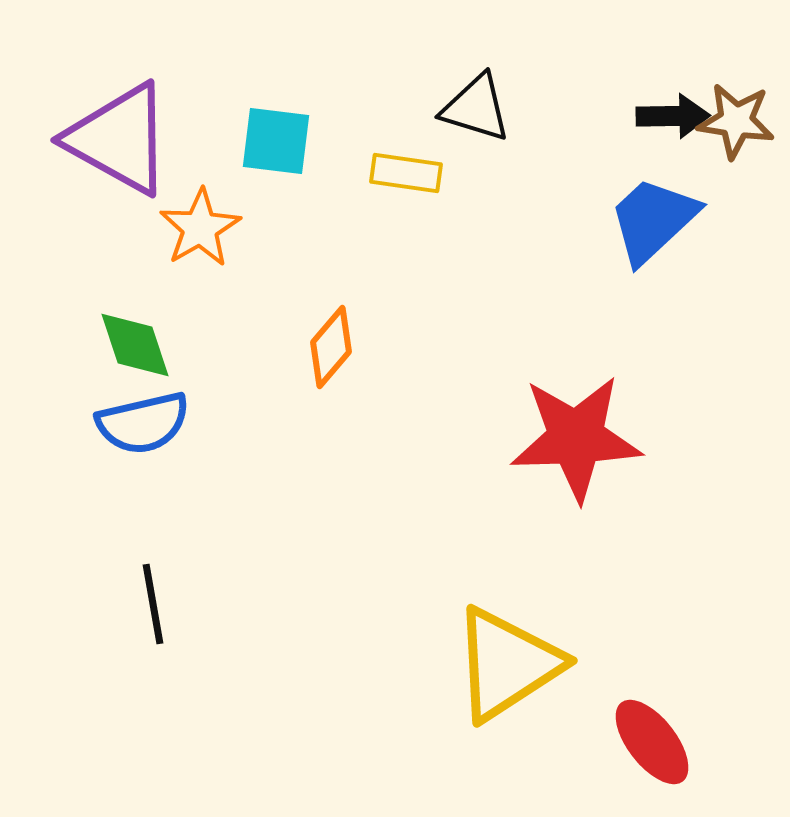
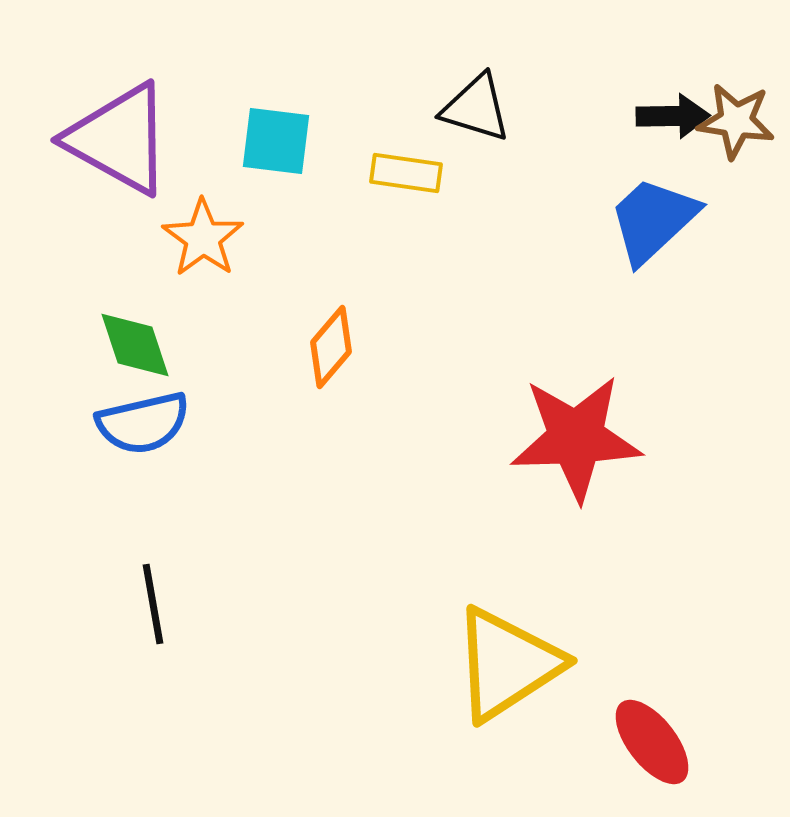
orange star: moved 3 px right, 10 px down; rotated 6 degrees counterclockwise
